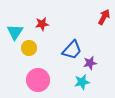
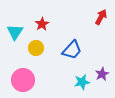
red arrow: moved 3 px left
red star: rotated 24 degrees counterclockwise
yellow circle: moved 7 px right
purple star: moved 12 px right, 11 px down; rotated 16 degrees counterclockwise
pink circle: moved 15 px left
